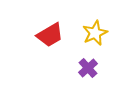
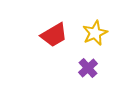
red trapezoid: moved 4 px right
